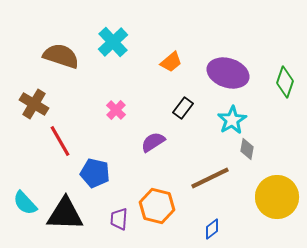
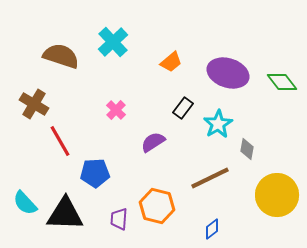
green diamond: moved 3 px left; rotated 56 degrees counterclockwise
cyan star: moved 14 px left, 4 px down
blue pentagon: rotated 16 degrees counterclockwise
yellow circle: moved 2 px up
